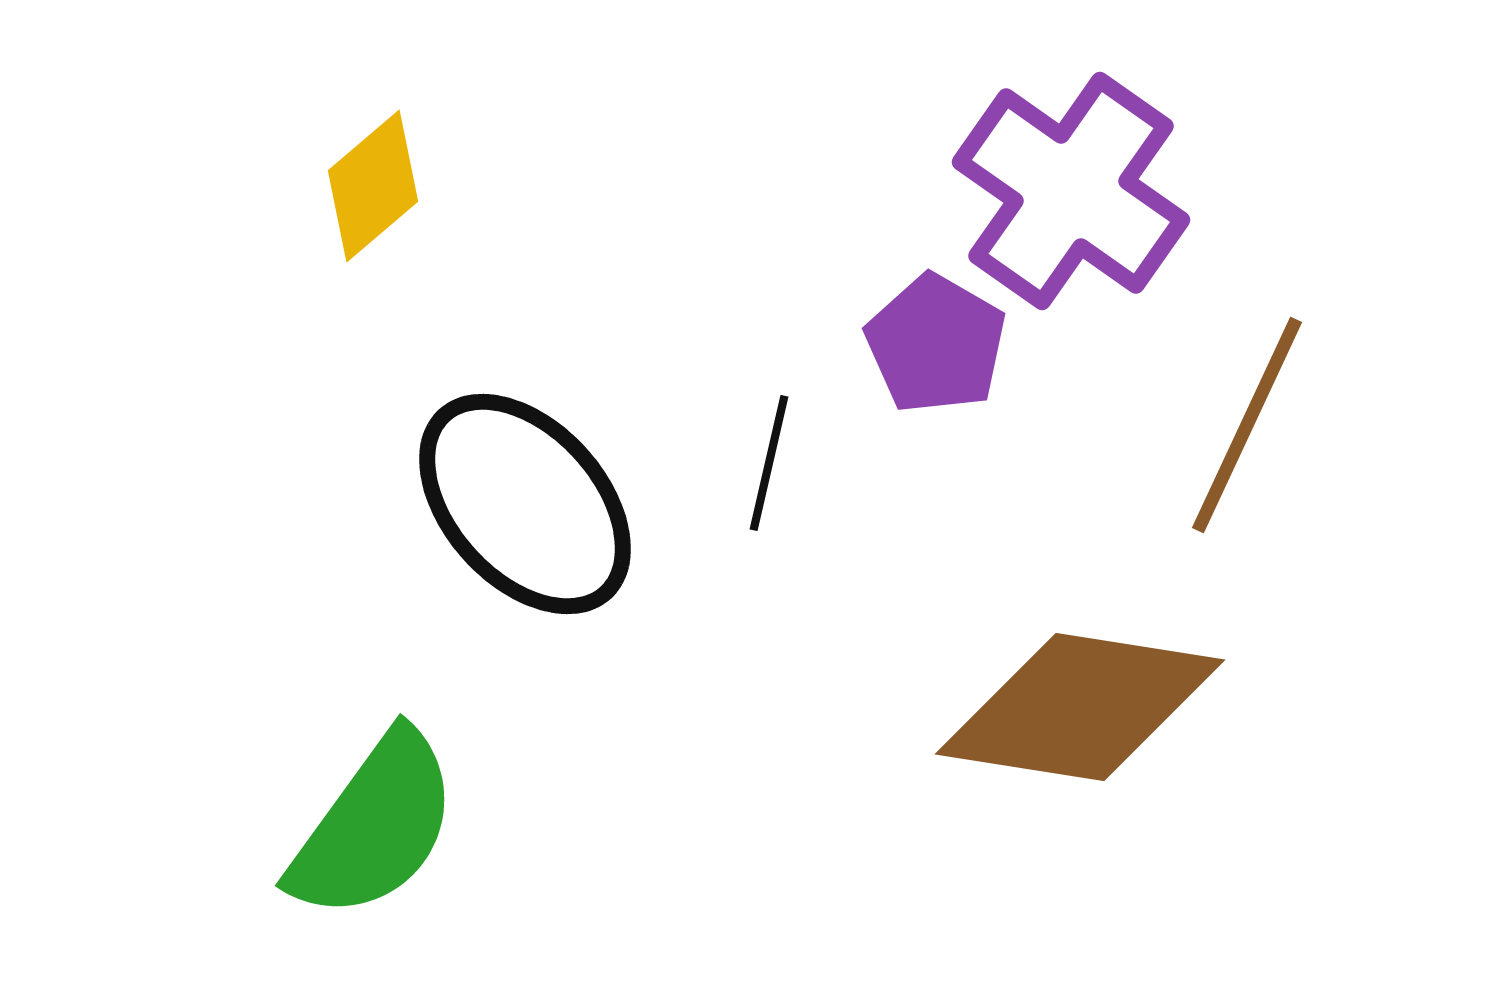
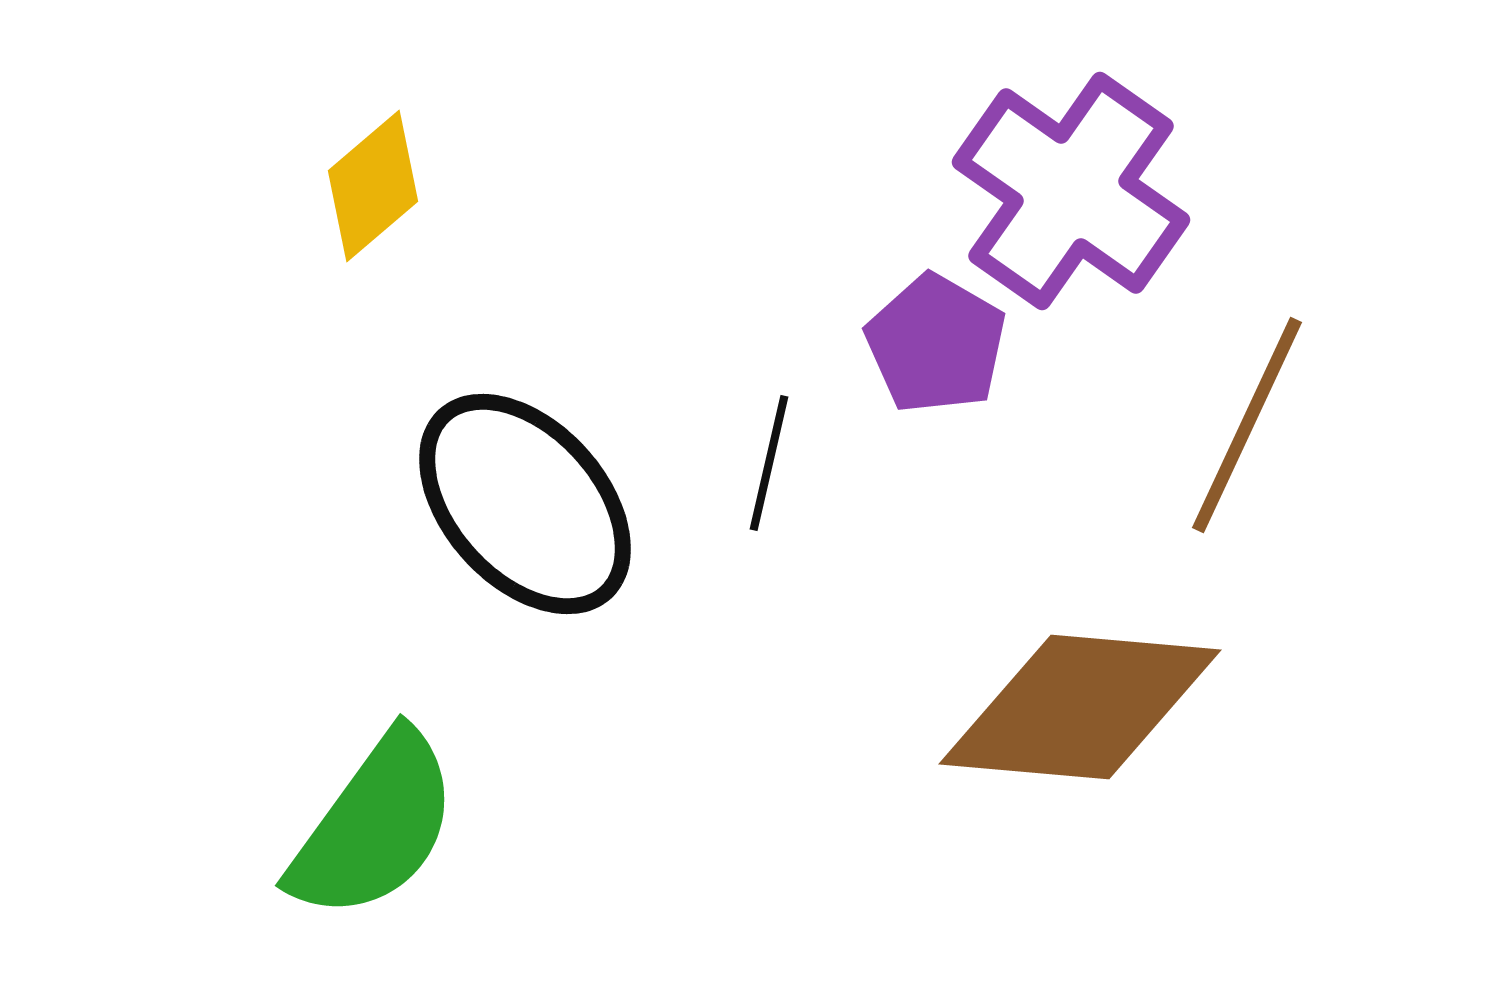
brown diamond: rotated 4 degrees counterclockwise
